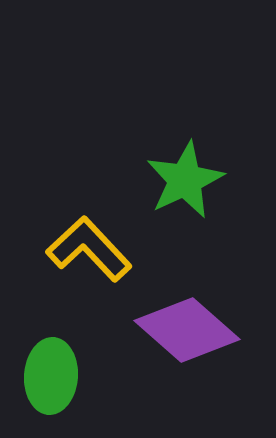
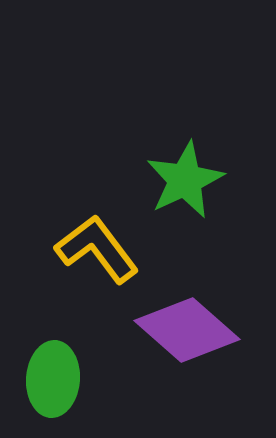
yellow L-shape: moved 8 px right; rotated 6 degrees clockwise
green ellipse: moved 2 px right, 3 px down
